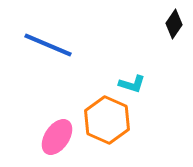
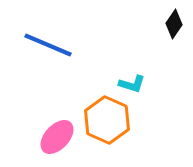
pink ellipse: rotated 9 degrees clockwise
